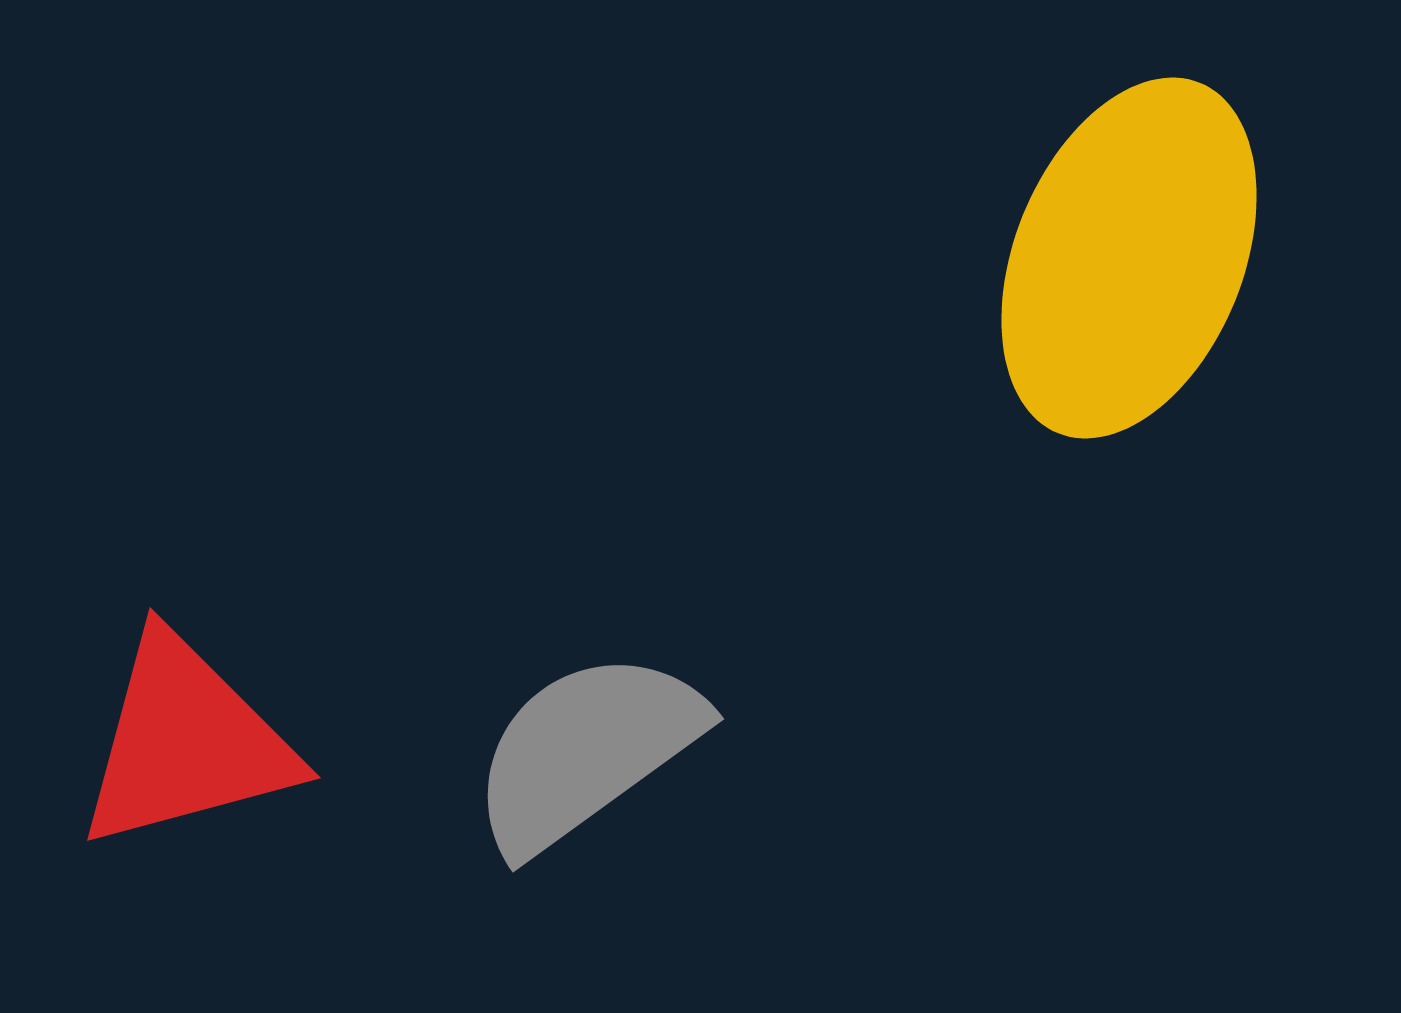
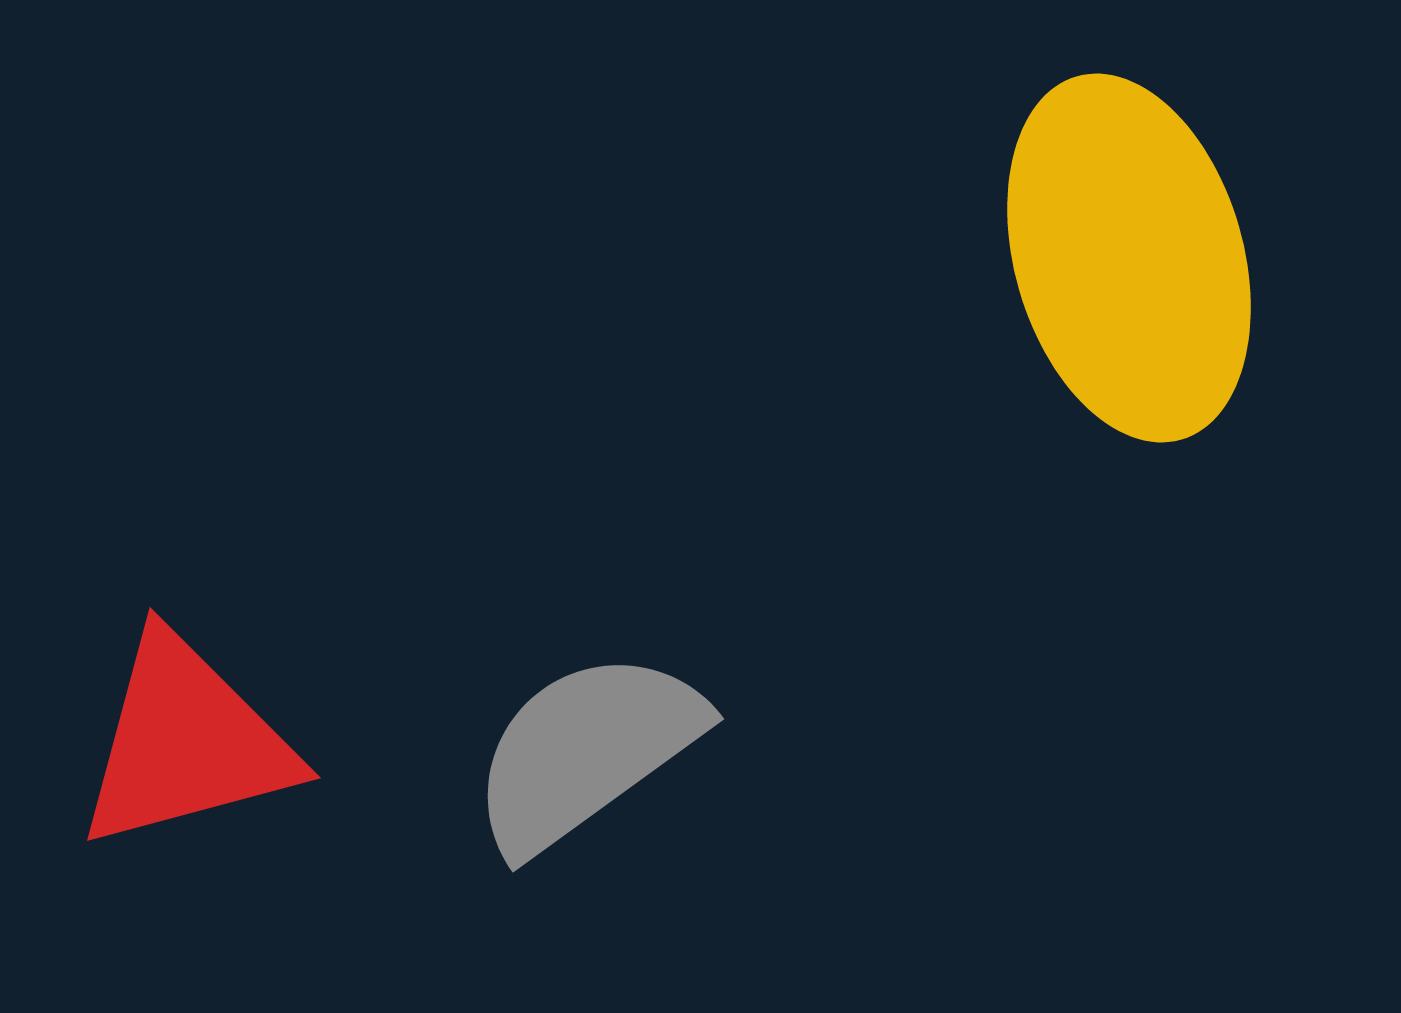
yellow ellipse: rotated 38 degrees counterclockwise
